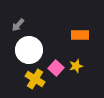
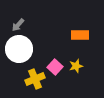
white circle: moved 10 px left, 1 px up
pink square: moved 1 px left, 1 px up
yellow cross: rotated 36 degrees clockwise
